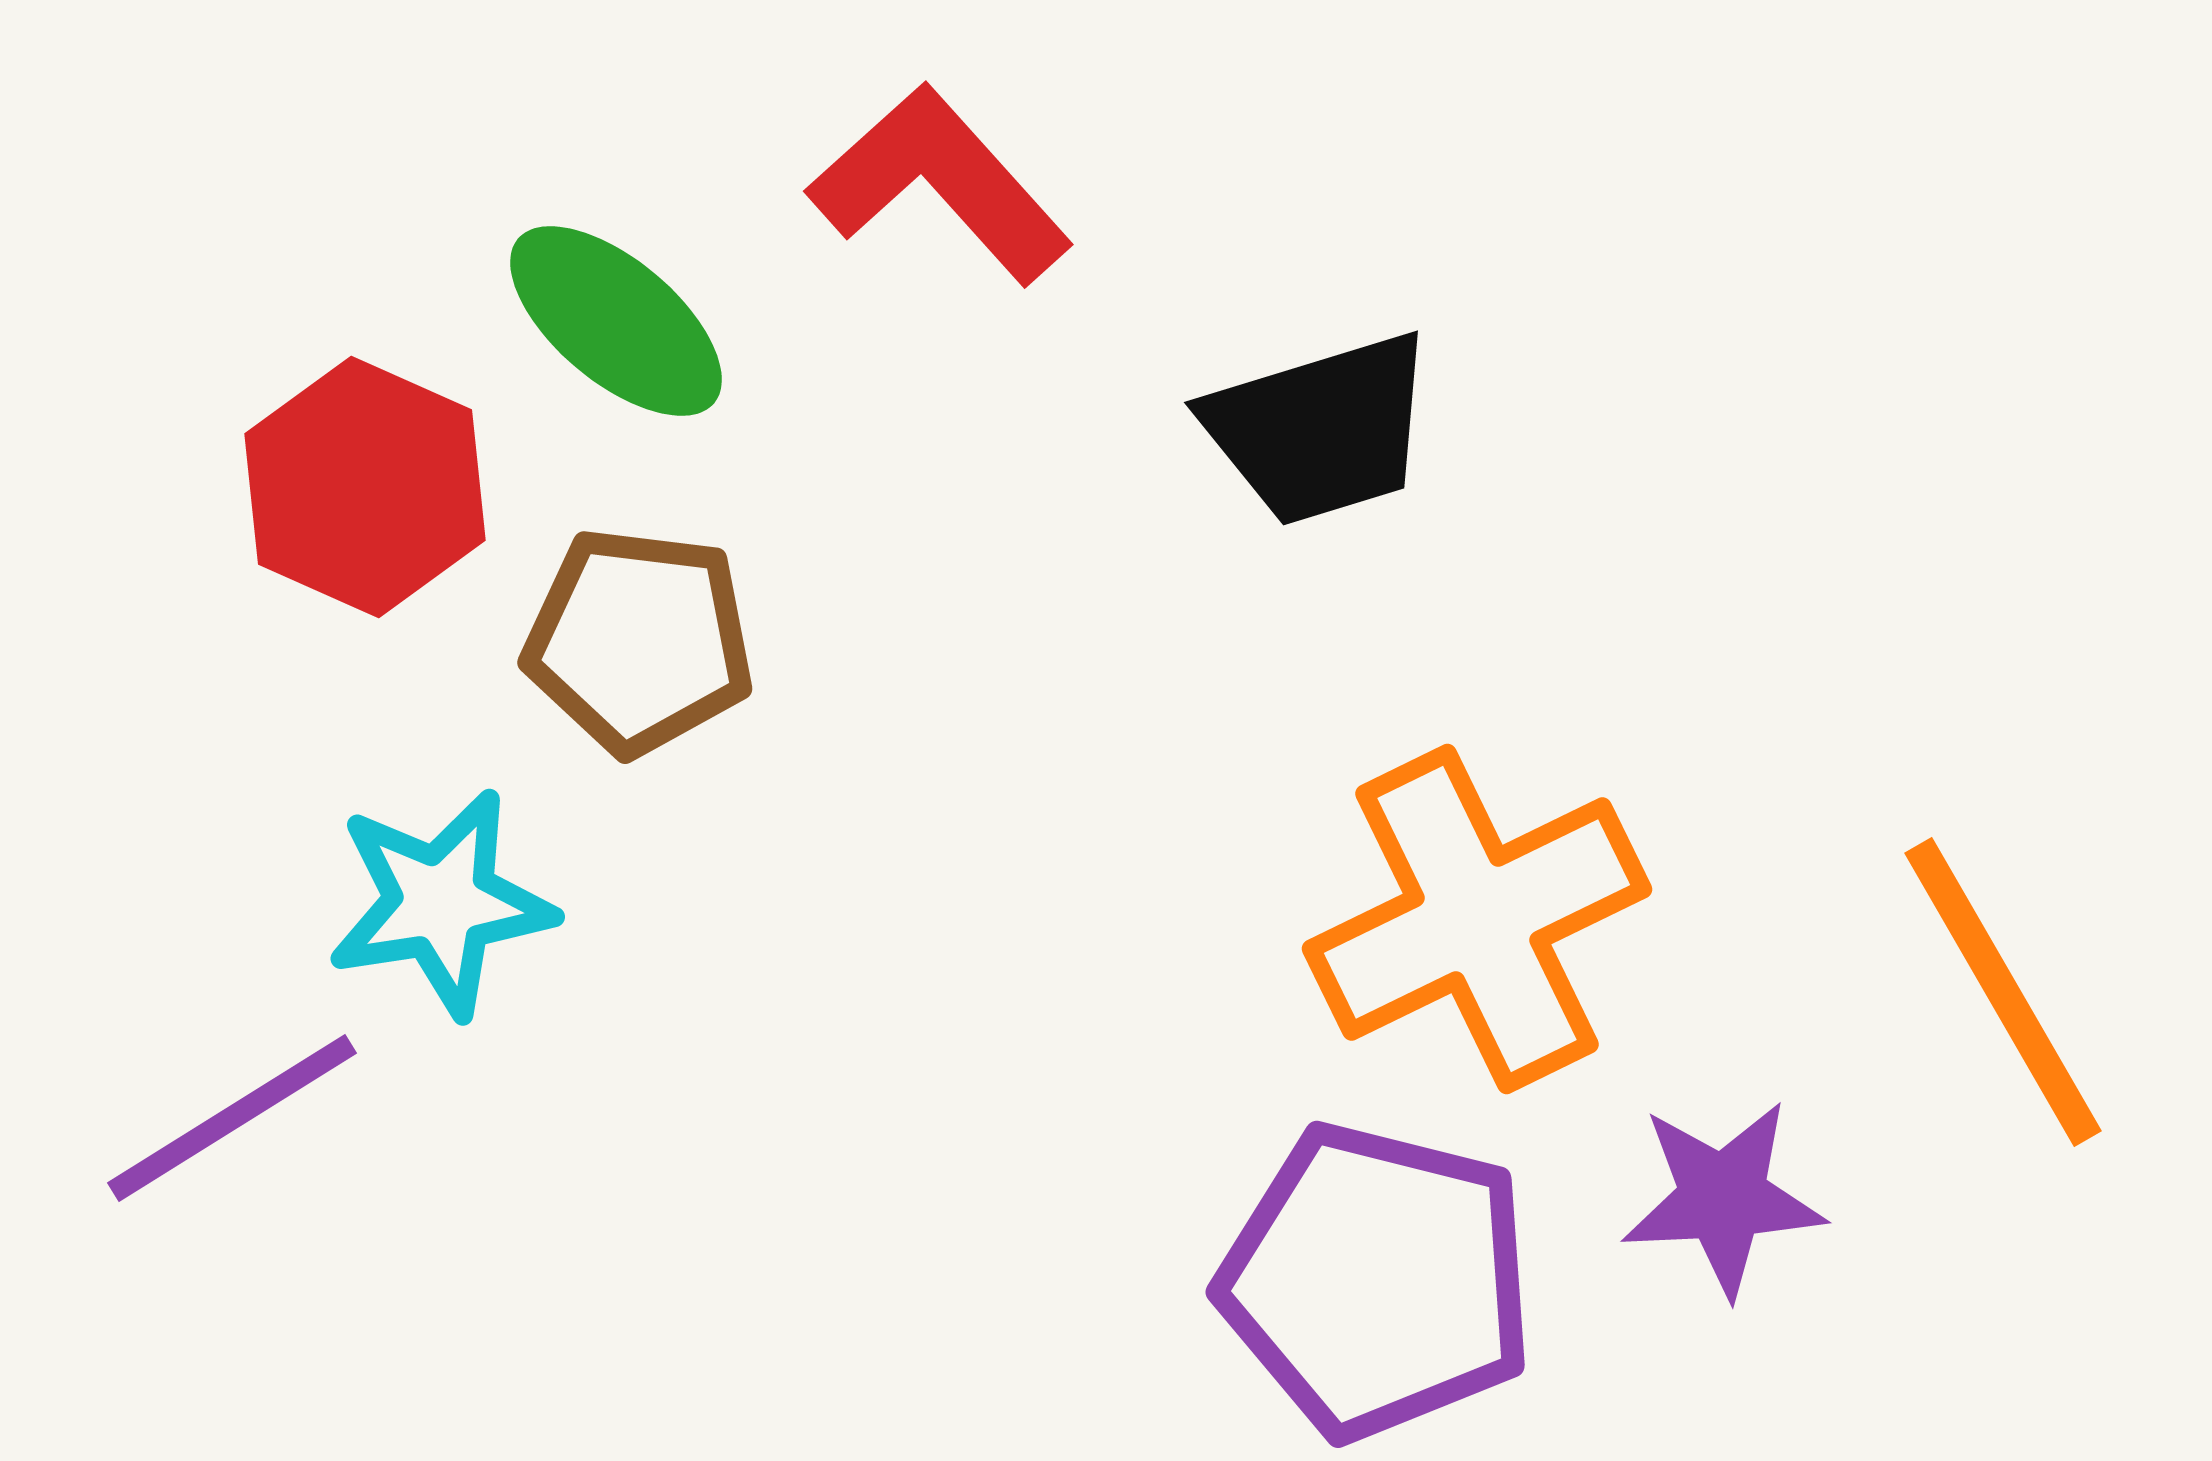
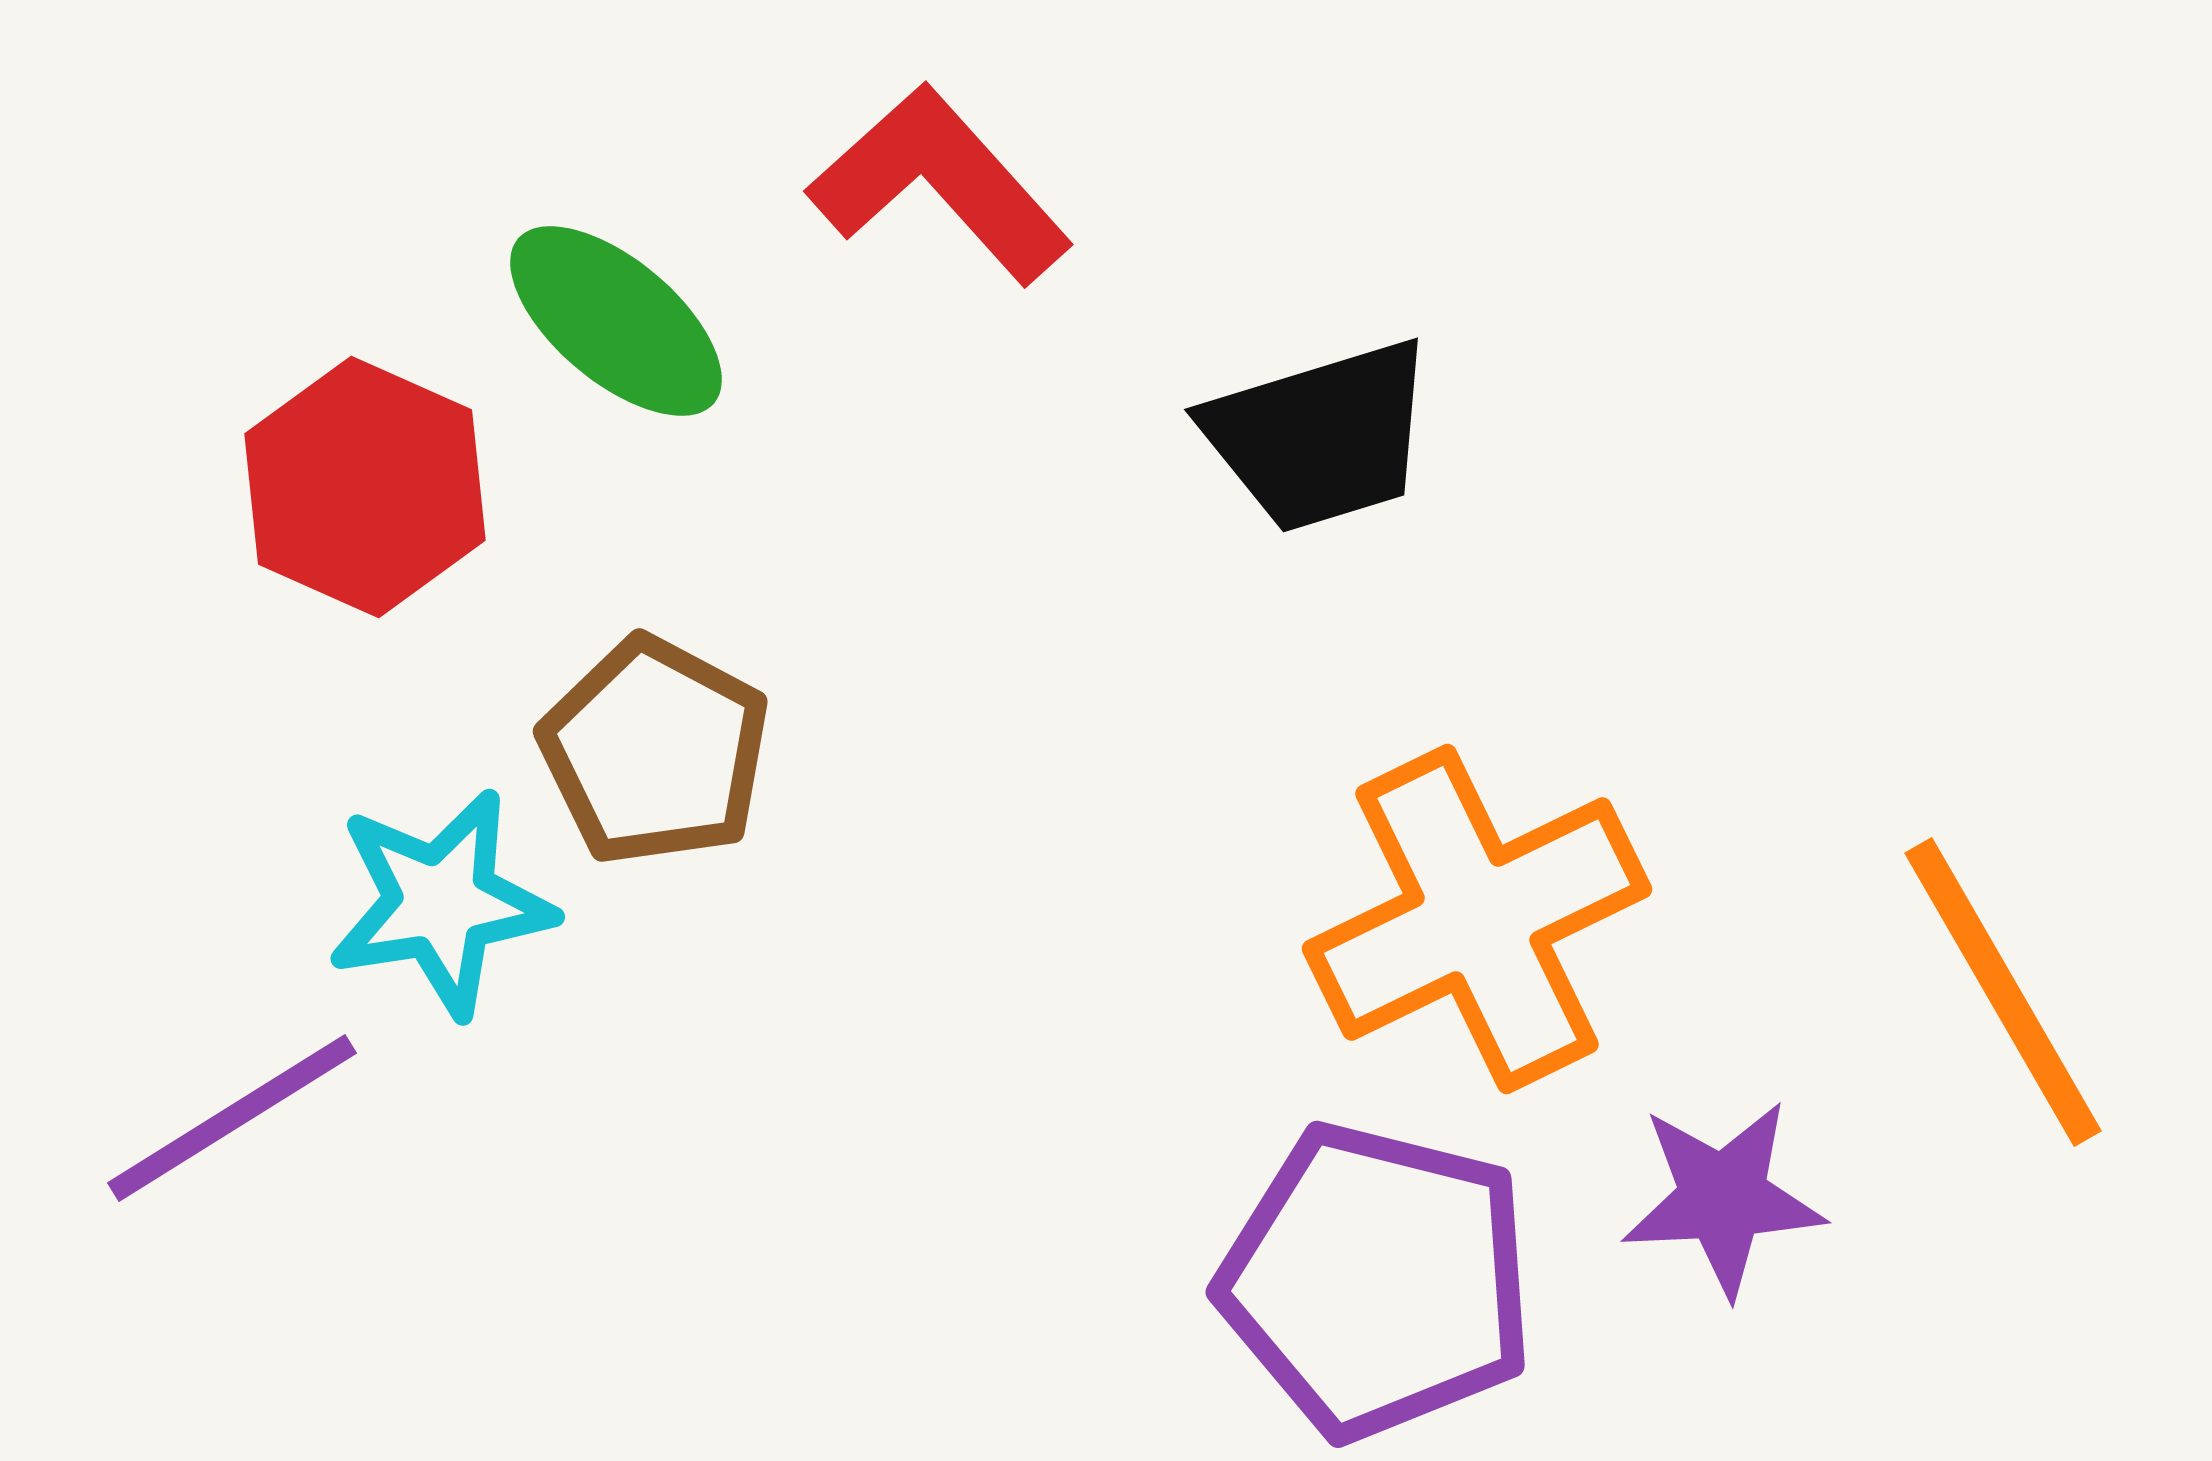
black trapezoid: moved 7 px down
brown pentagon: moved 16 px right, 110 px down; rotated 21 degrees clockwise
